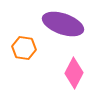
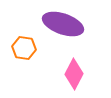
pink diamond: moved 1 px down
